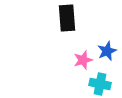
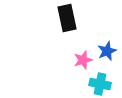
black rectangle: rotated 8 degrees counterclockwise
